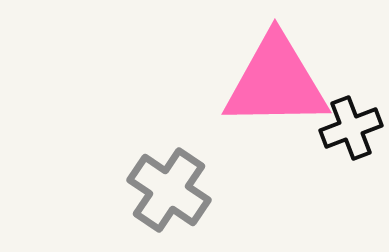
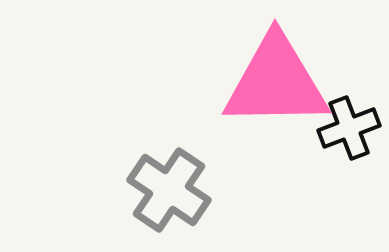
black cross: moved 2 px left
